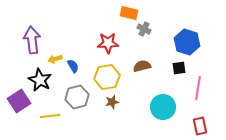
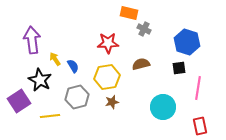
yellow arrow: rotated 72 degrees clockwise
brown semicircle: moved 1 px left, 2 px up
